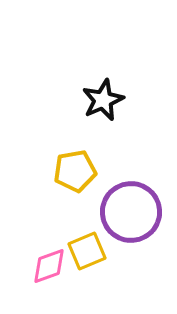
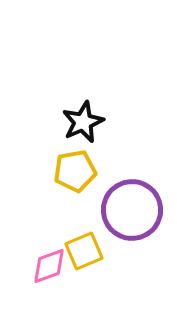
black star: moved 20 px left, 22 px down
purple circle: moved 1 px right, 2 px up
yellow square: moved 3 px left
